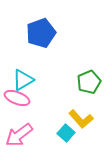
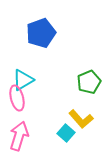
pink ellipse: rotated 55 degrees clockwise
pink arrow: moved 1 px down; rotated 144 degrees clockwise
